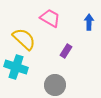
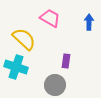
purple rectangle: moved 10 px down; rotated 24 degrees counterclockwise
